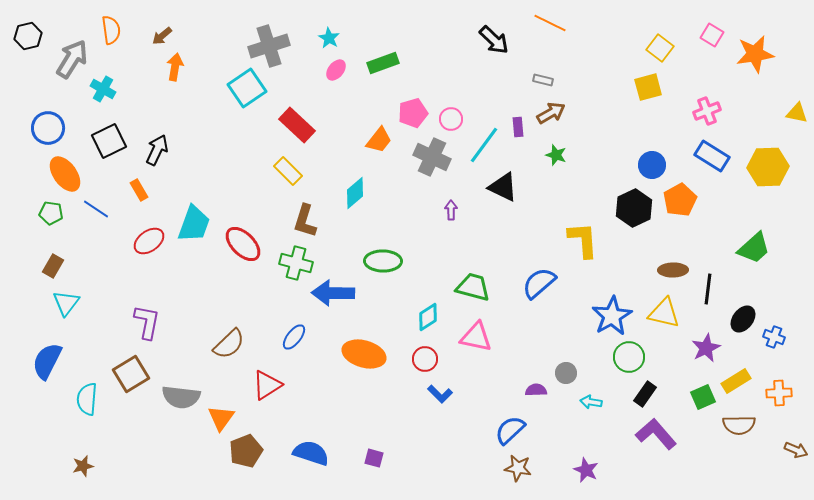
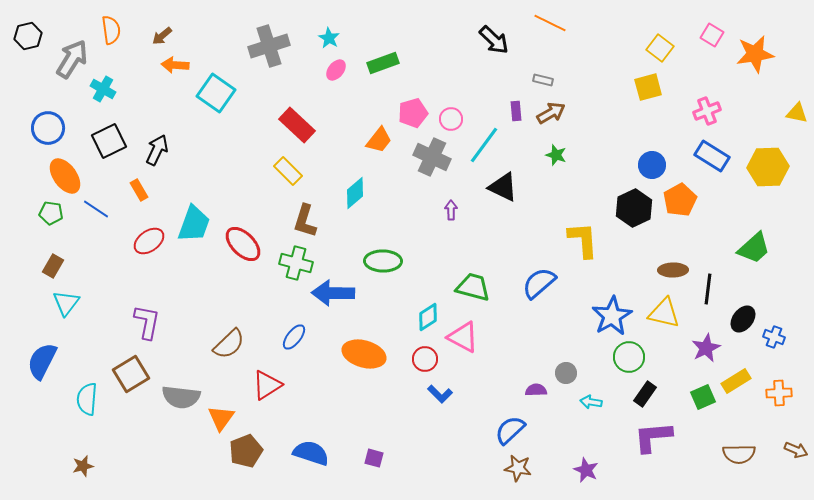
orange arrow at (175, 67): moved 2 px up; rotated 96 degrees counterclockwise
cyan square at (247, 88): moved 31 px left, 5 px down; rotated 21 degrees counterclockwise
purple rectangle at (518, 127): moved 2 px left, 16 px up
orange ellipse at (65, 174): moved 2 px down
pink triangle at (476, 337): moved 13 px left; rotated 16 degrees clockwise
blue semicircle at (47, 361): moved 5 px left
brown semicircle at (739, 425): moved 29 px down
purple L-shape at (656, 434): moved 3 px left, 3 px down; rotated 54 degrees counterclockwise
